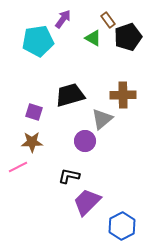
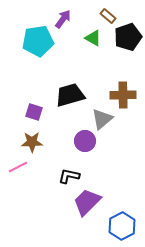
brown rectangle: moved 4 px up; rotated 14 degrees counterclockwise
